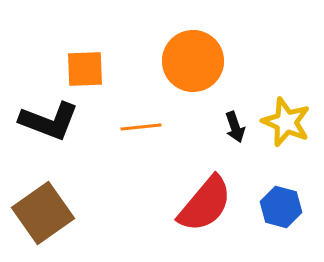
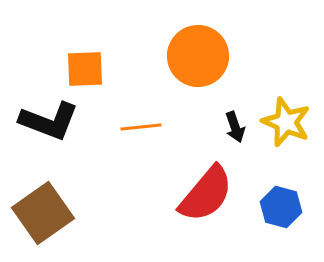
orange circle: moved 5 px right, 5 px up
red semicircle: moved 1 px right, 10 px up
